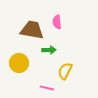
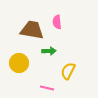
green arrow: moved 1 px down
yellow semicircle: moved 3 px right
